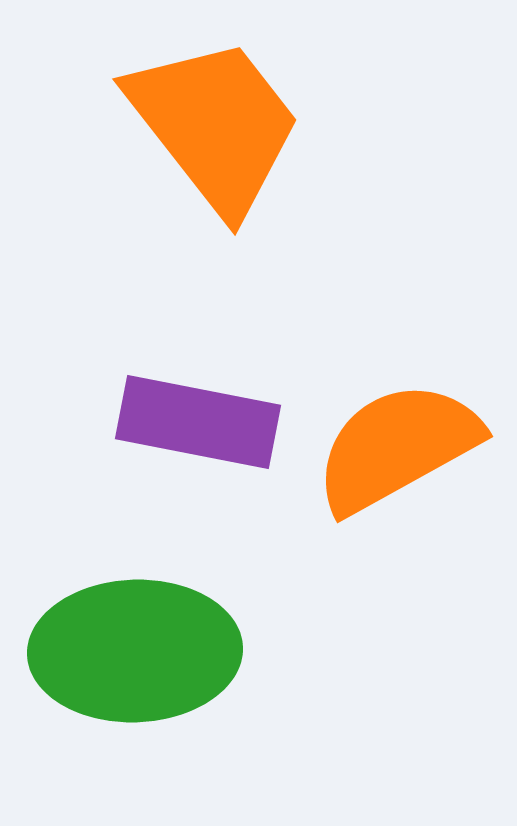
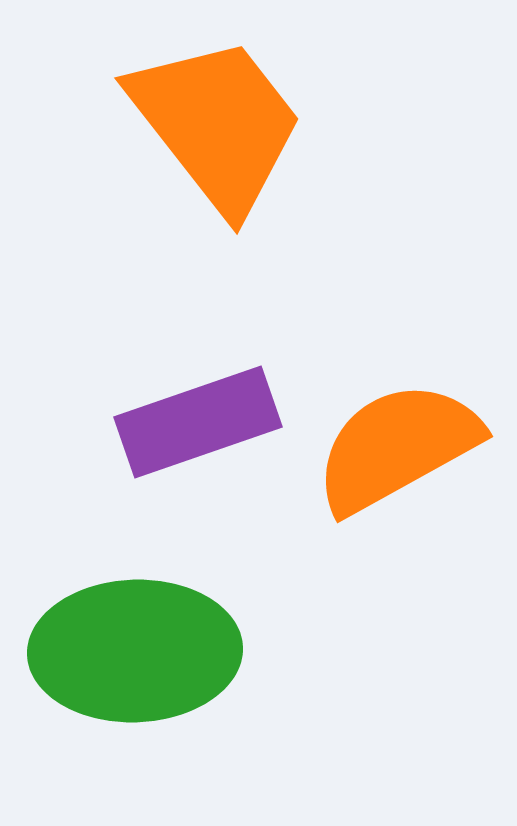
orange trapezoid: moved 2 px right, 1 px up
purple rectangle: rotated 30 degrees counterclockwise
